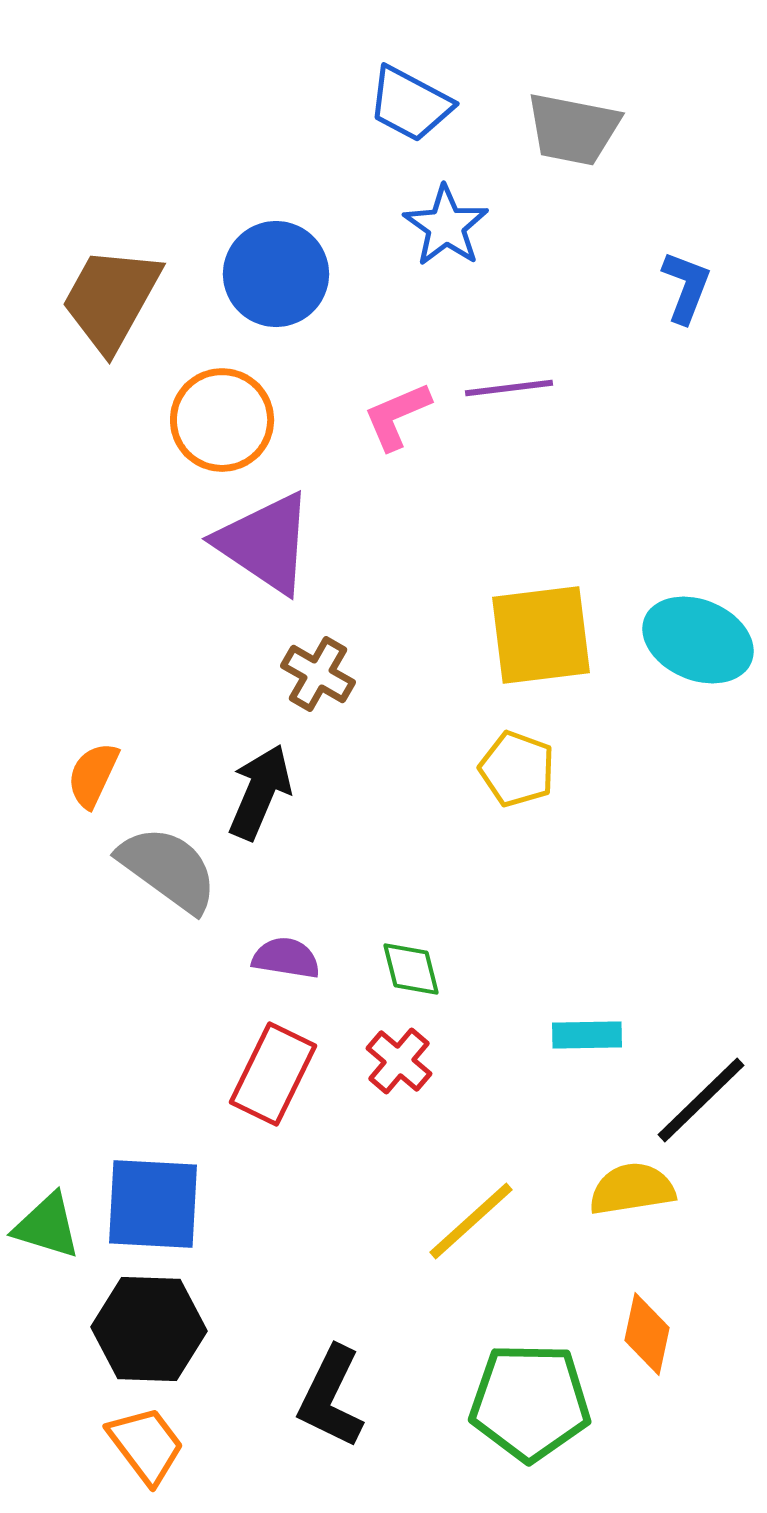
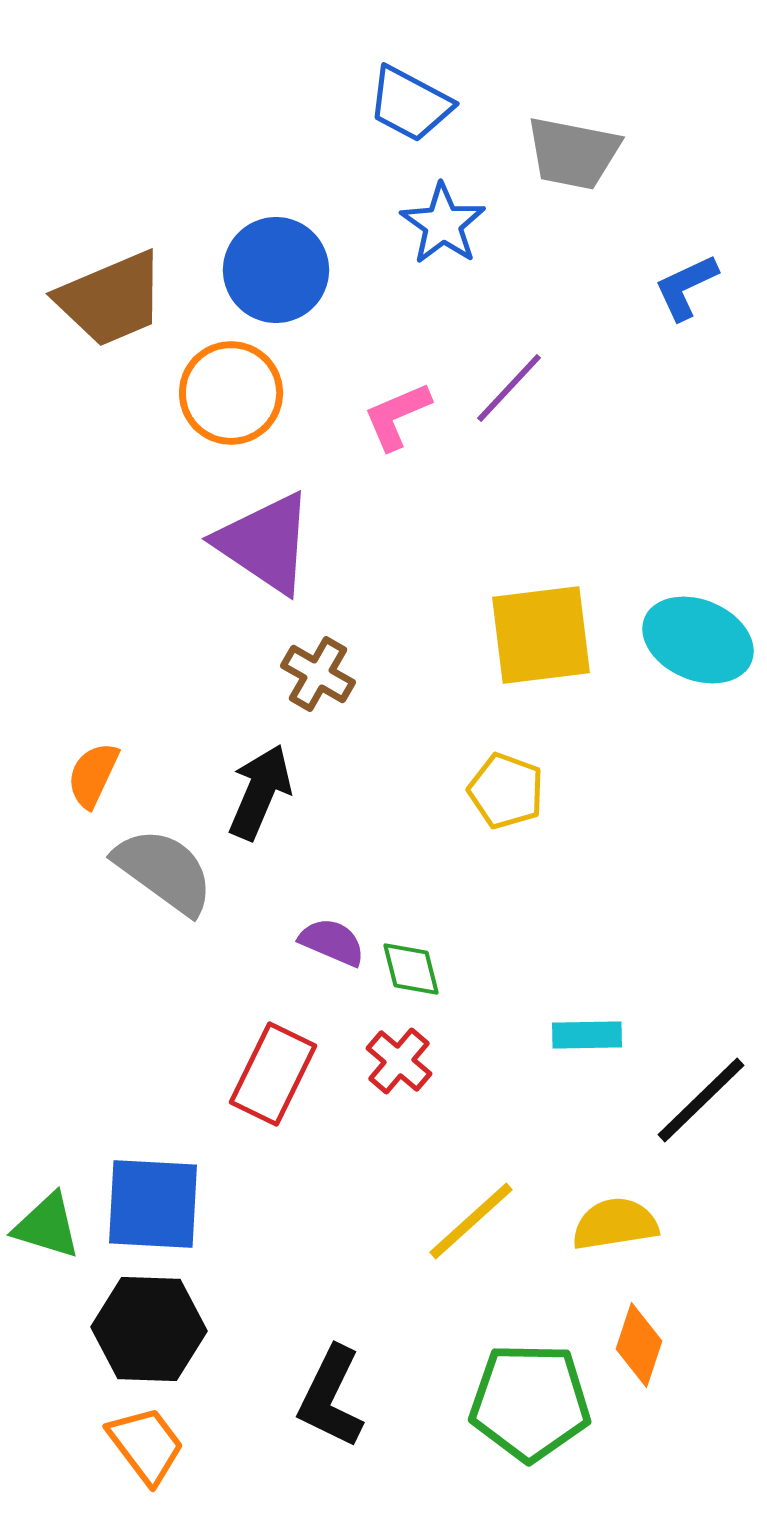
gray trapezoid: moved 24 px down
blue star: moved 3 px left, 2 px up
blue circle: moved 4 px up
blue L-shape: rotated 136 degrees counterclockwise
brown trapezoid: rotated 142 degrees counterclockwise
purple line: rotated 40 degrees counterclockwise
orange circle: moved 9 px right, 27 px up
yellow pentagon: moved 11 px left, 22 px down
gray semicircle: moved 4 px left, 2 px down
purple semicircle: moved 46 px right, 16 px up; rotated 14 degrees clockwise
yellow semicircle: moved 17 px left, 35 px down
orange diamond: moved 8 px left, 11 px down; rotated 6 degrees clockwise
